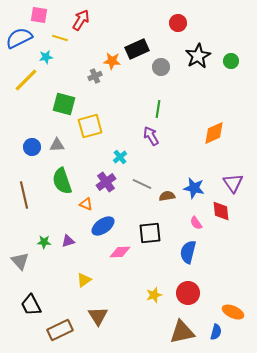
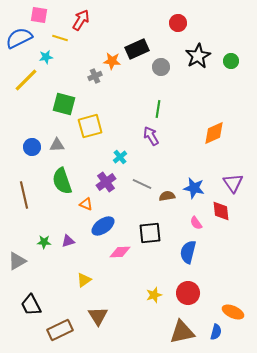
gray triangle at (20, 261): moved 3 px left; rotated 42 degrees clockwise
